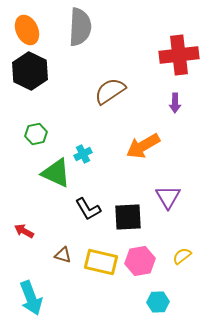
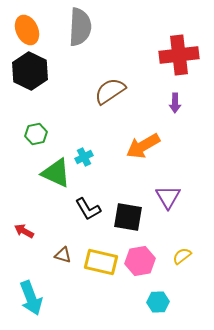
cyan cross: moved 1 px right, 3 px down
black square: rotated 12 degrees clockwise
